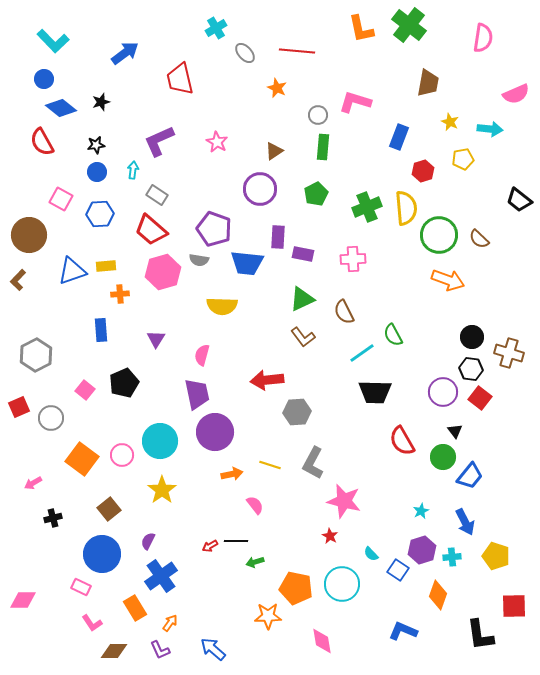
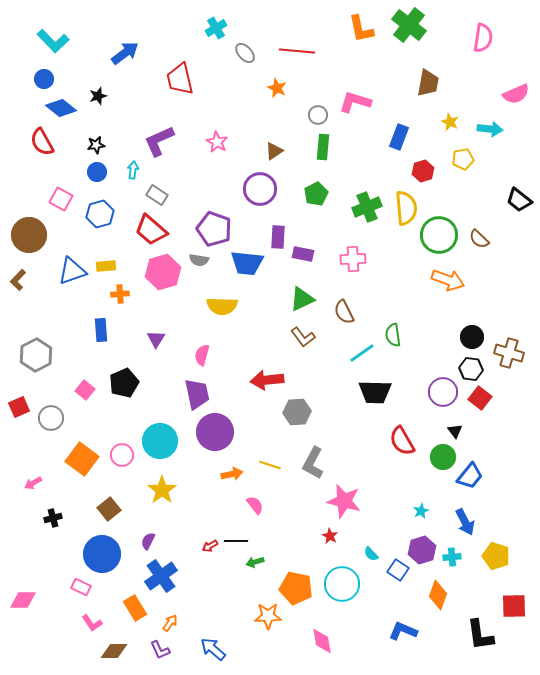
black star at (101, 102): moved 3 px left, 6 px up
blue hexagon at (100, 214): rotated 12 degrees counterclockwise
green semicircle at (393, 335): rotated 20 degrees clockwise
